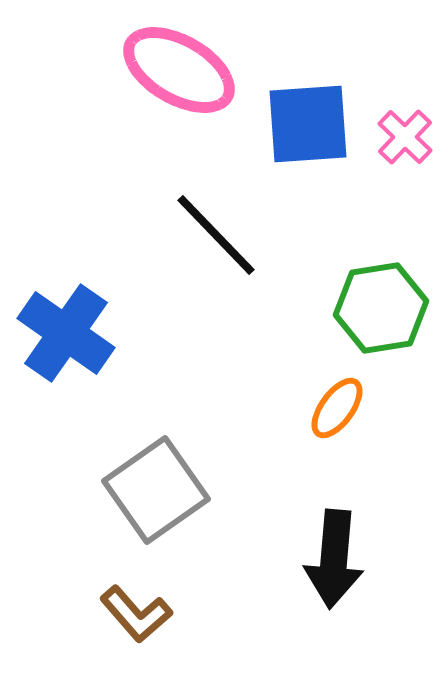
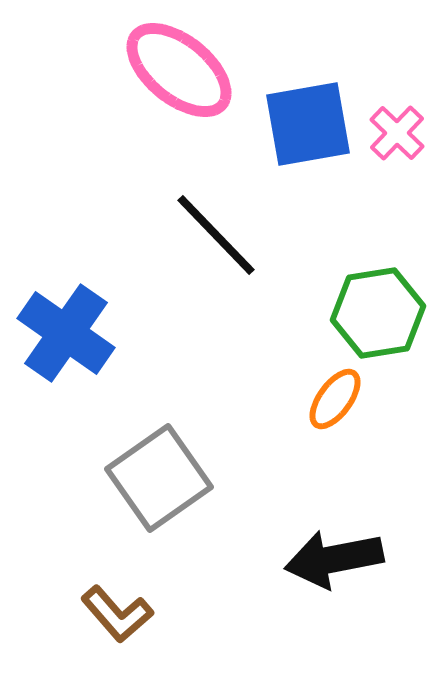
pink ellipse: rotated 9 degrees clockwise
blue square: rotated 6 degrees counterclockwise
pink cross: moved 8 px left, 4 px up
green hexagon: moved 3 px left, 5 px down
orange ellipse: moved 2 px left, 9 px up
gray square: moved 3 px right, 12 px up
black arrow: rotated 74 degrees clockwise
brown L-shape: moved 19 px left
